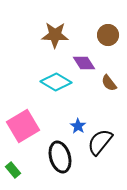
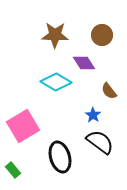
brown circle: moved 6 px left
brown semicircle: moved 8 px down
blue star: moved 15 px right, 11 px up
black semicircle: rotated 88 degrees clockwise
